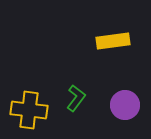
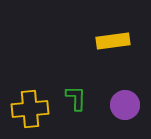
green L-shape: rotated 36 degrees counterclockwise
yellow cross: moved 1 px right, 1 px up; rotated 12 degrees counterclockwise
